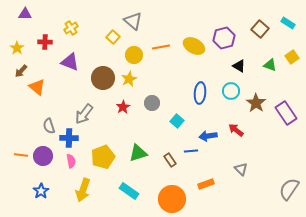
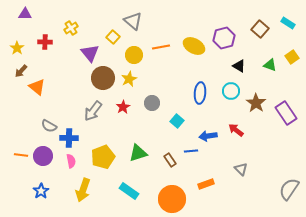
purple triangle at (70, 62): moved 20 px right, 9 px up; rotated 30 degrees clockwise
gray arrow at (84, 114): moved 9 px right, 3 px up
gray semicircle at (49, 126): rotated 42 degrees counterclockwise
